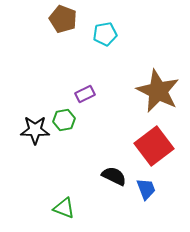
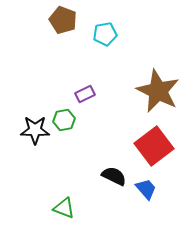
brown pentagon: moved 1 px down
blue trapezoid: rotated 20 degrees counterclockwise
